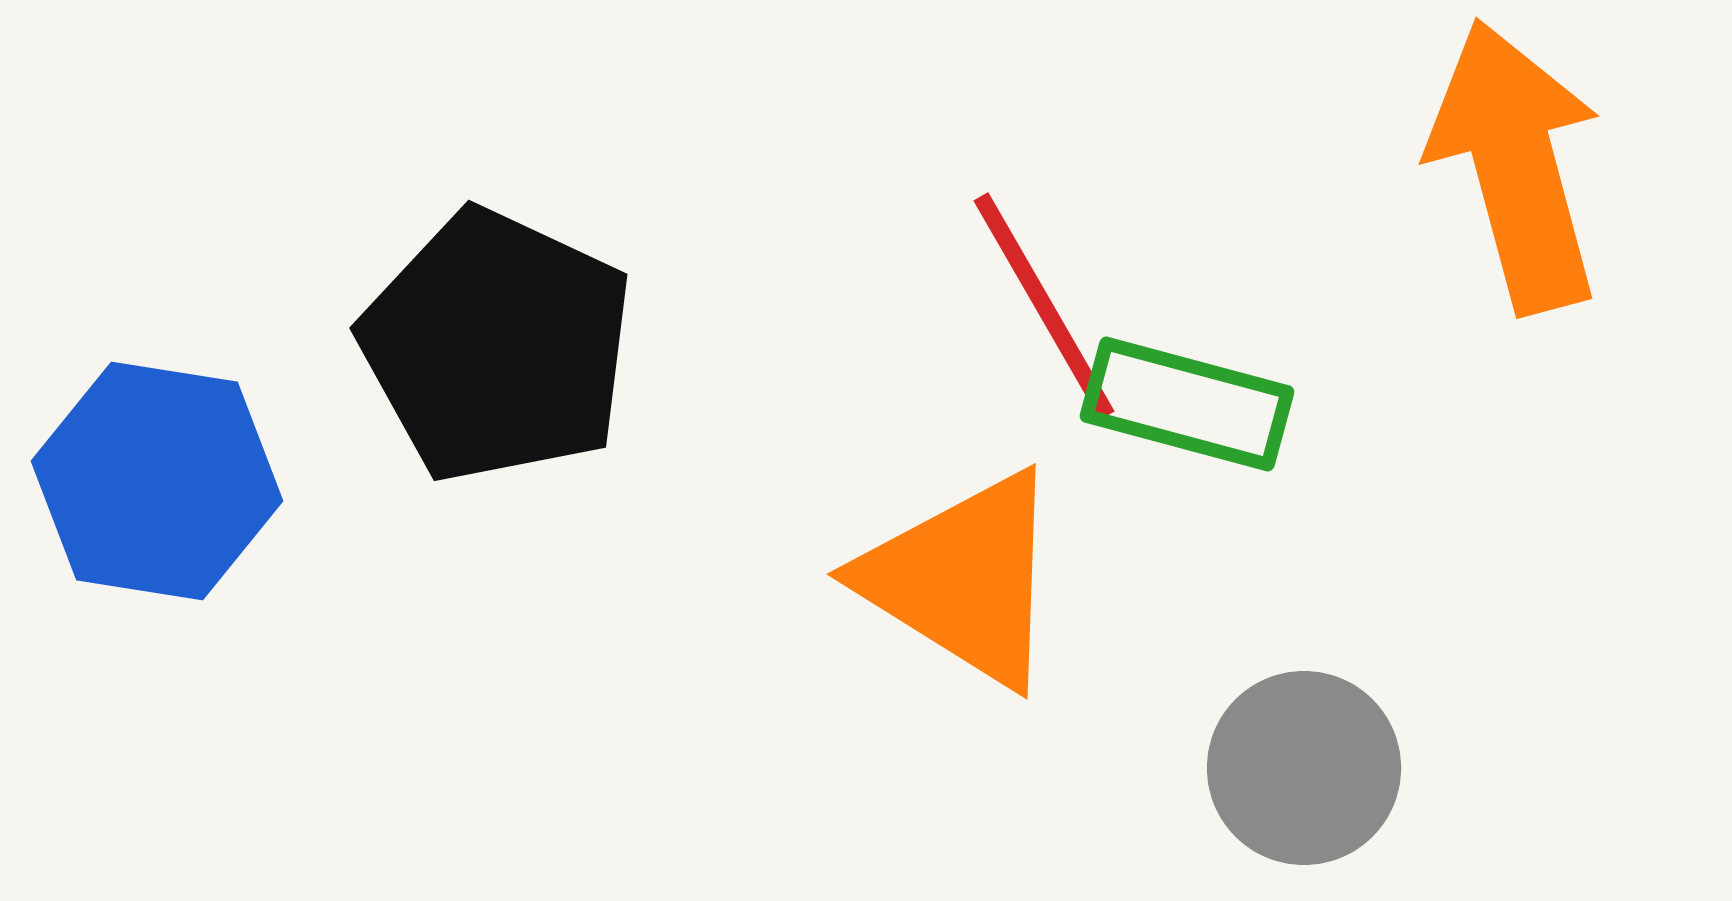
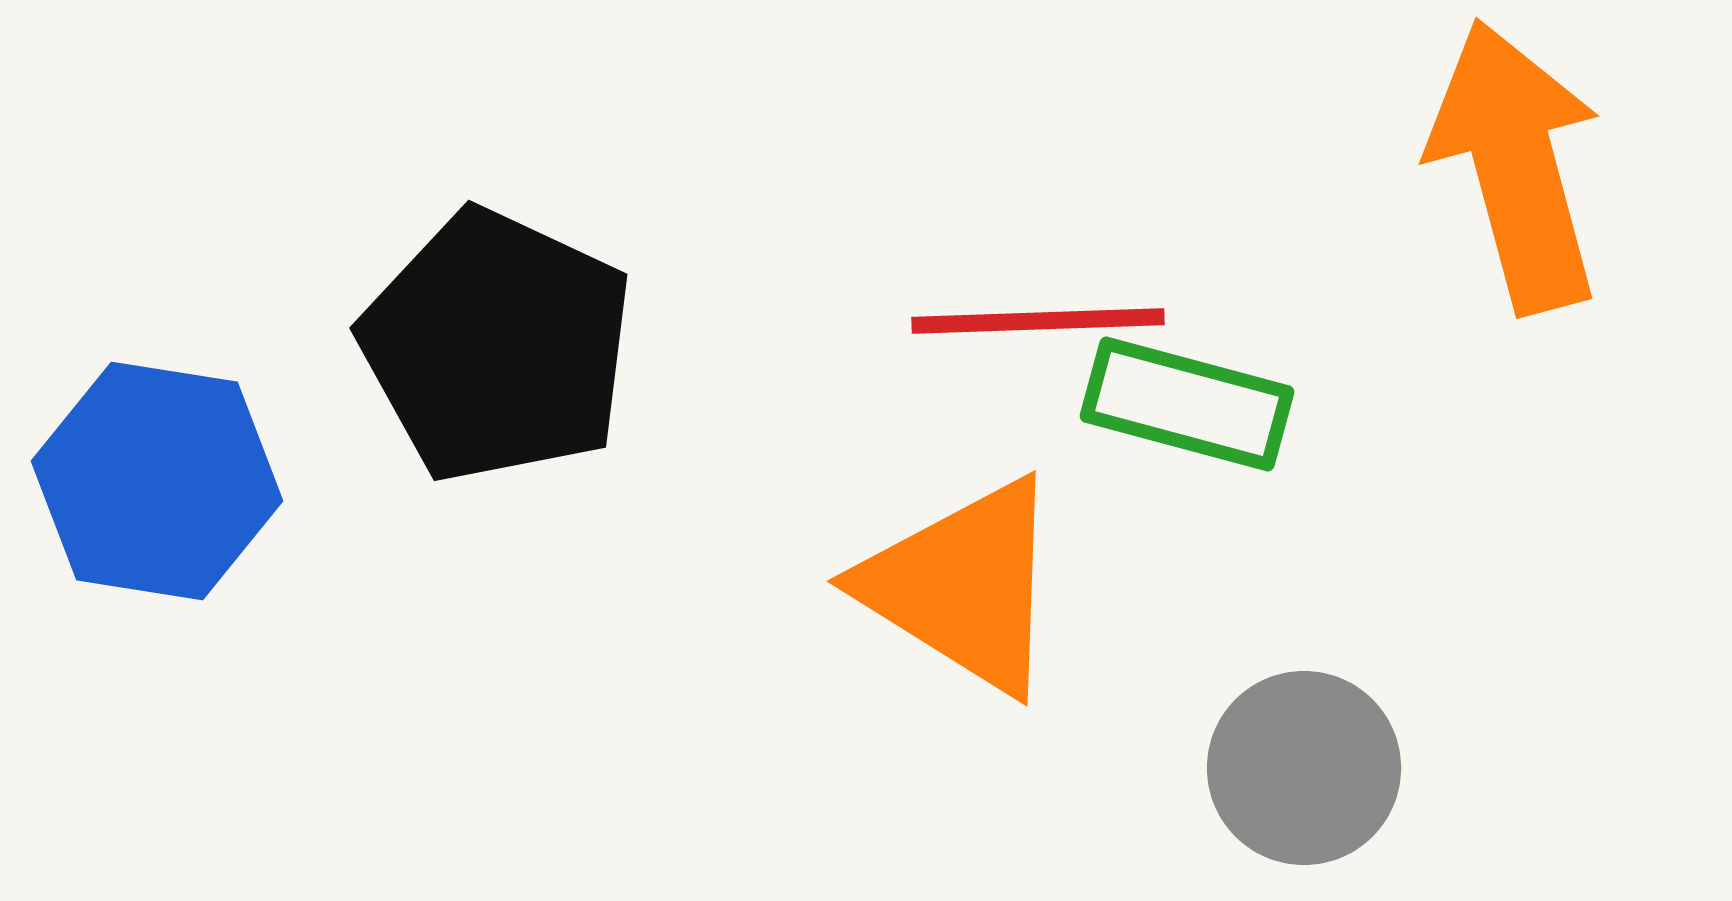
red line: moved 6 px left, 15 px down; rotated 62 degrees counterclockwise
orange triangle: moved 7 px down
